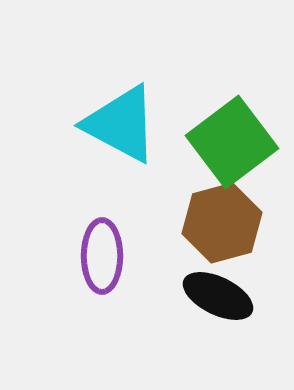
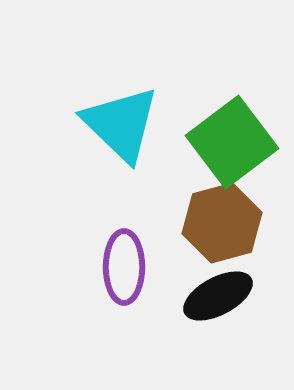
cyan triangle: rotated 16 degrees clockwise
purple ellipse: moved 22 px right, 11 px down
black ellipse: rotated 54 degrees counterclockwise
